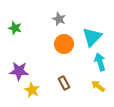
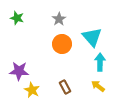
gray star: rotated 16 degrees clockwise
green star: moved 2 px right, 10 px up
cyan triangle: rotated 25 degrees counterclockwise
orange circle: moved 2 px left
cyan arrow: rotated 18 degrees clockwise
brown rectangle: moved 1 px right, 4 px down
